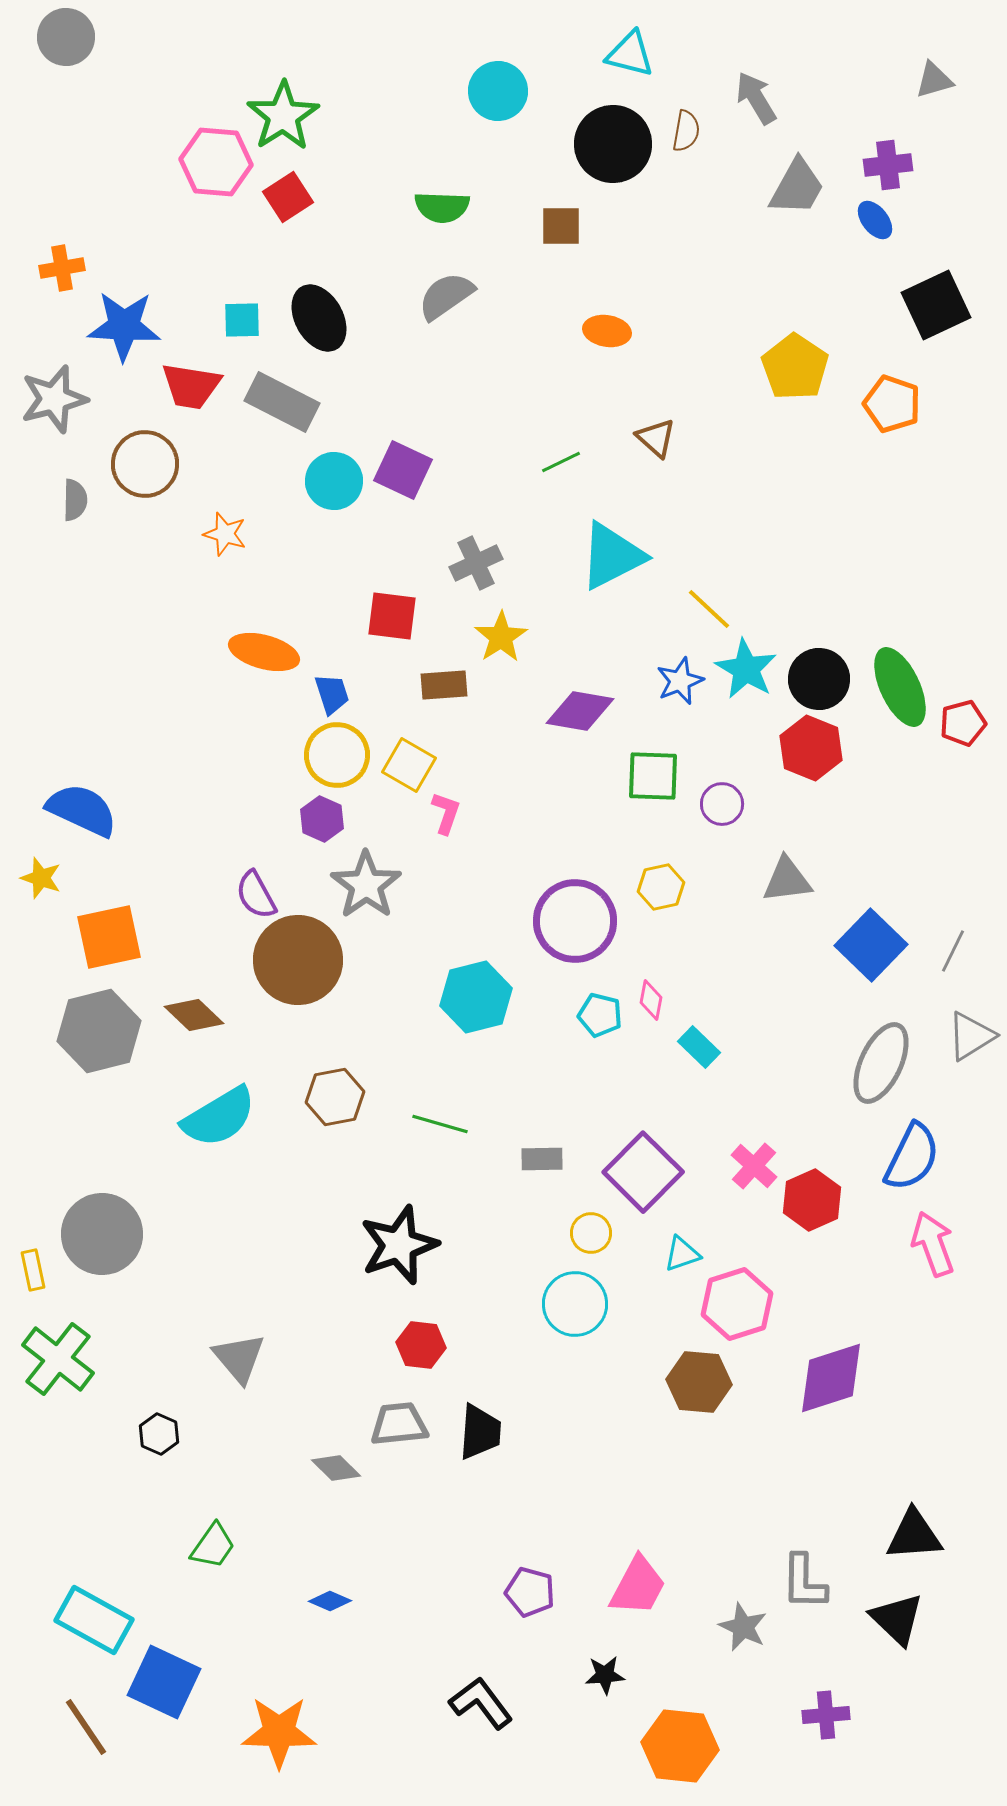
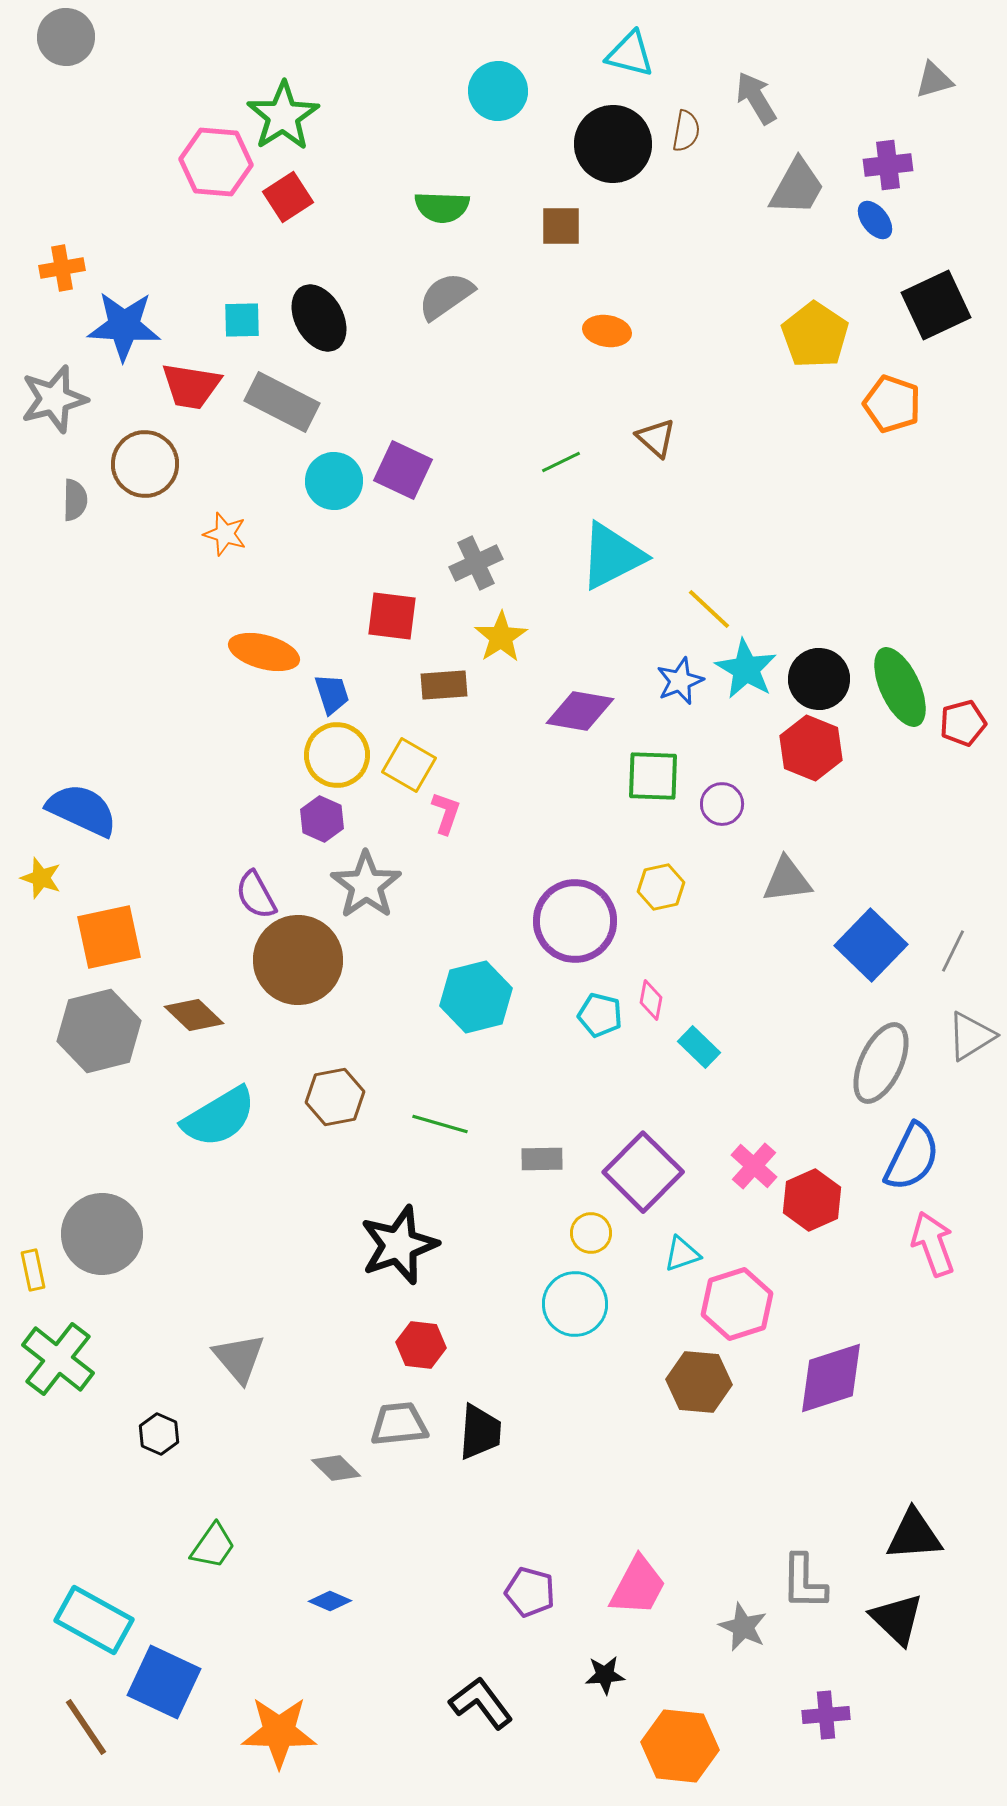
yellow pentagon at (795, 367): moved 20 px right, 32 px up
